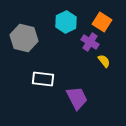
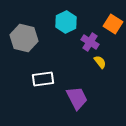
orange square: moved 11 px right, 2 px down
yellow semicircle: moved 4 px left, 1 px down
white rectangle: rotated 15 degrees counterclockwise
